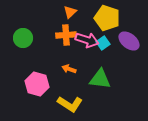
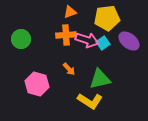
orange triangle: rotated 24 degrees clockwise
yellow pentagon: rotated 25 degrees counterclockwise
green circle: moved 2 px left, 1 px down
orange arrow: rotated 152 degrees counterclockwise
green triangle: rotated 20 degrees counterclockwise
yellow L-shape: moved 20 px right, 3 px up
